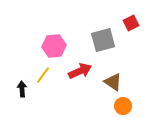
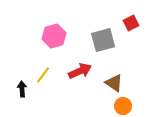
pink hexagon: moved 10 px up; rotated 10 degrees counterclockwise
brown triangle: moved 1 px right, 1 px down
